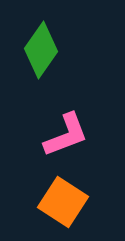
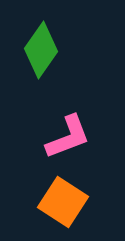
pink L-shape: moved 2 px right, 2 px down
